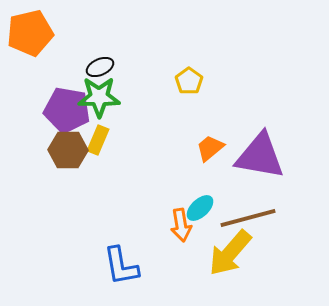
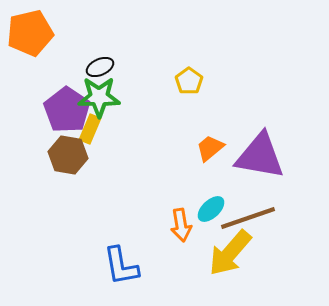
purple pentagon: rotated 24 degrees clockwise
yellow rectangle: moved 8 px left, 11 px up
brown hexagon: moved 5 px down; rotated 9 degrees clockwise
cyan ellipse: moved 11 px right, 1 px down
brown line: rotated 4 degrees counterclockwise
